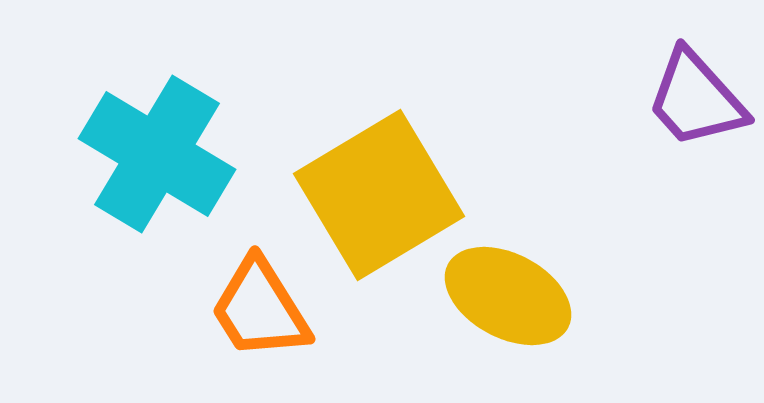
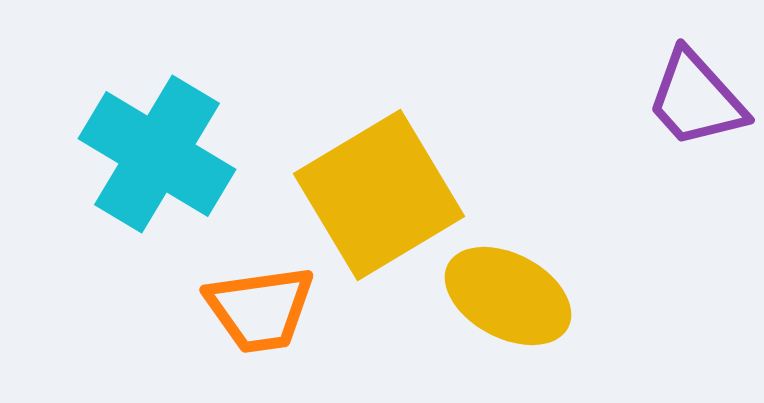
orange trapezoid: rotated 66 degrees counterclockwise
